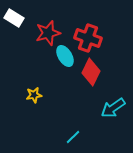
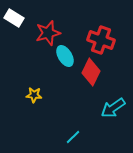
red cross: moved 13 px right, 2 px down
yellow star: rotated 14 degrees clockwise
